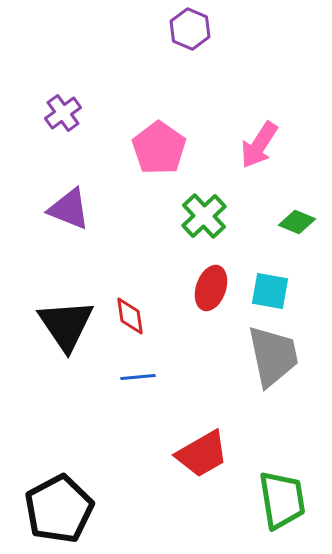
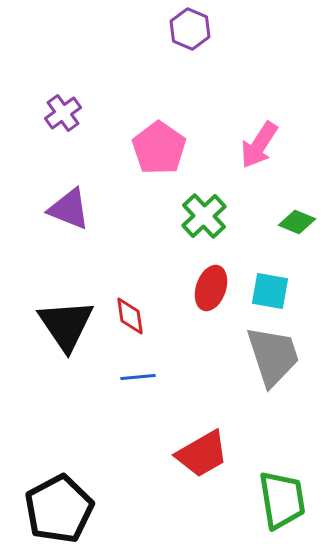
gray trapezoid: rotated 6 degrees counterclockwise
